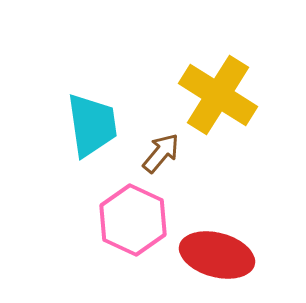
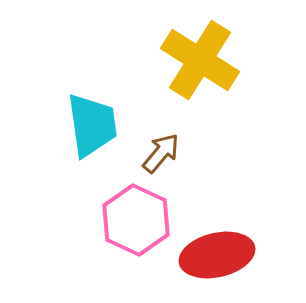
yellow cross: moved 18 px left, 35 px up
pink hexagon: moved 3 px right
red ellipse: rotated 28 degrees counterclockwise
